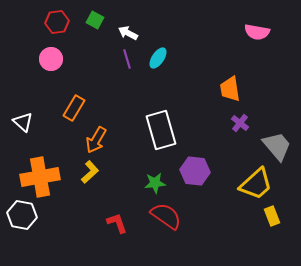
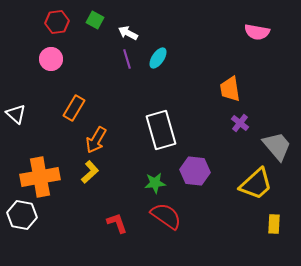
white triangle: moved 7 px left, 8 px up
yellow rectangle: moved 2 px right, 8 px down; rotated 24 degrees clockwise
